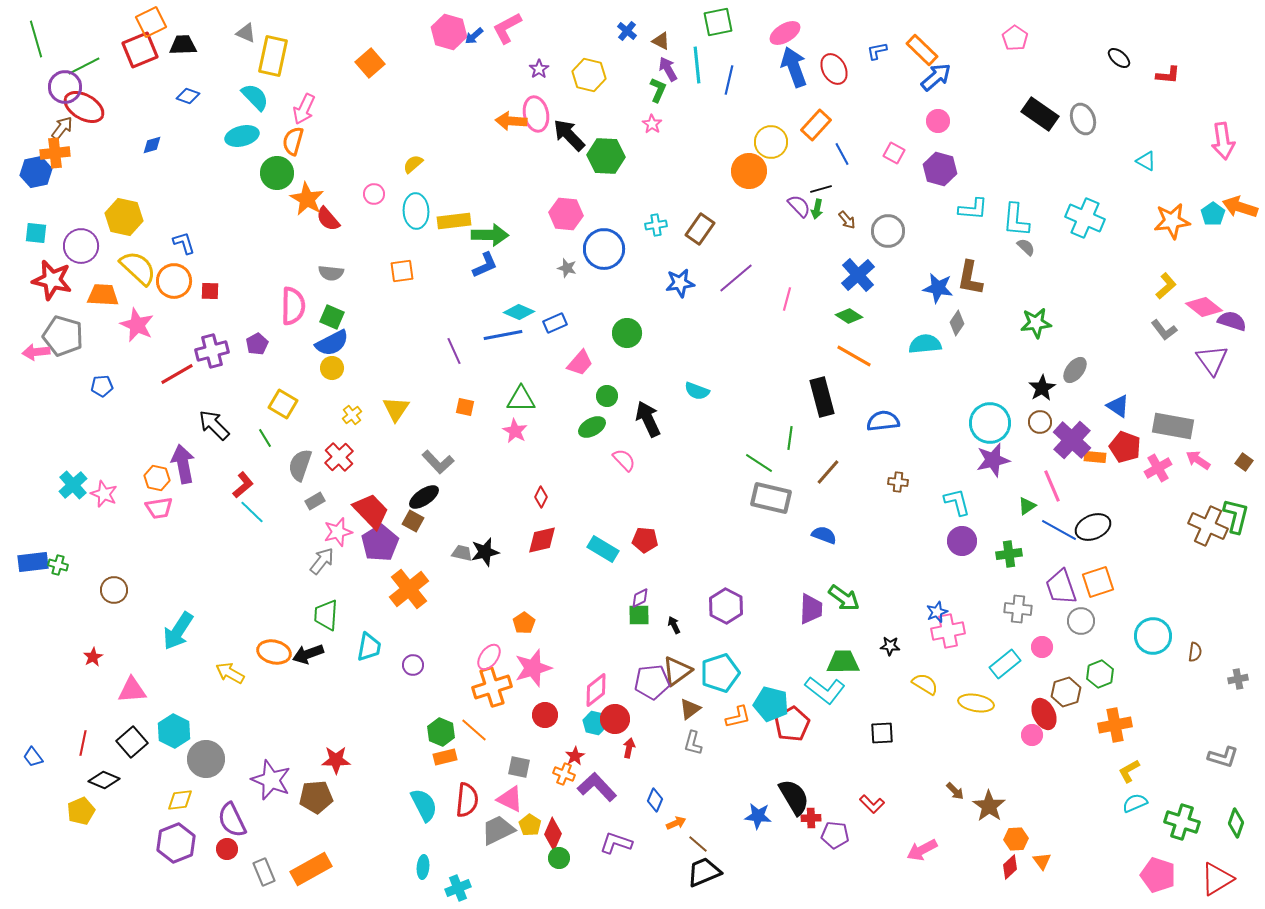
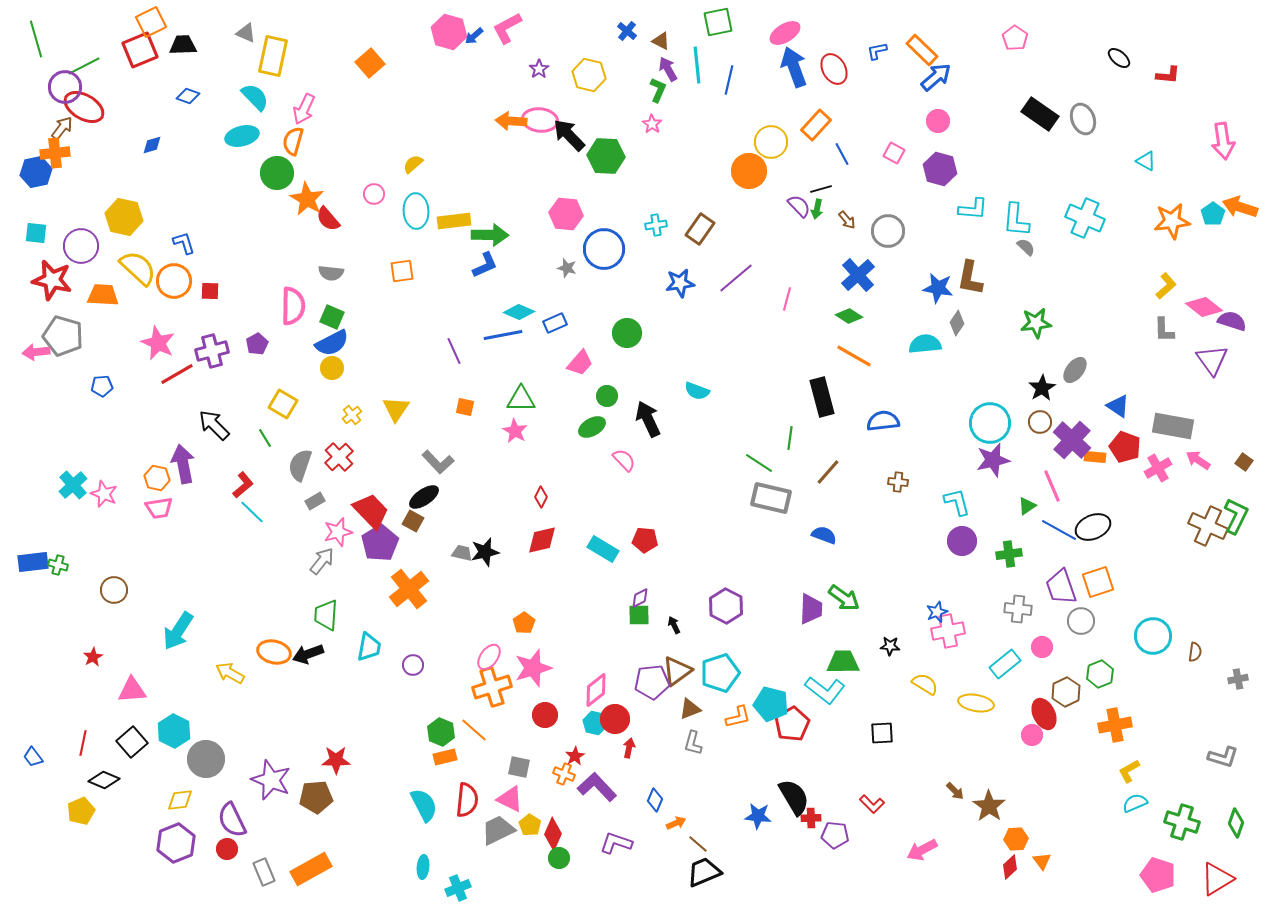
pink ellipse at (536, 114): moved 4 px right, 6 px down; rotated 72 degrees counterclockwise
pink star at (137, 325): moved 21 px right, 18 px down
gray L-shape at (1164, 330): rotated 36 degrees clockwise
green L-shape at (1236, 516): rotated 12 degrees clockwise
brown hexagon at (1066, 692): rotated 8 degrees counterclockwise
brown triangle at (690, 709): rotated 15 degrees clockwise
